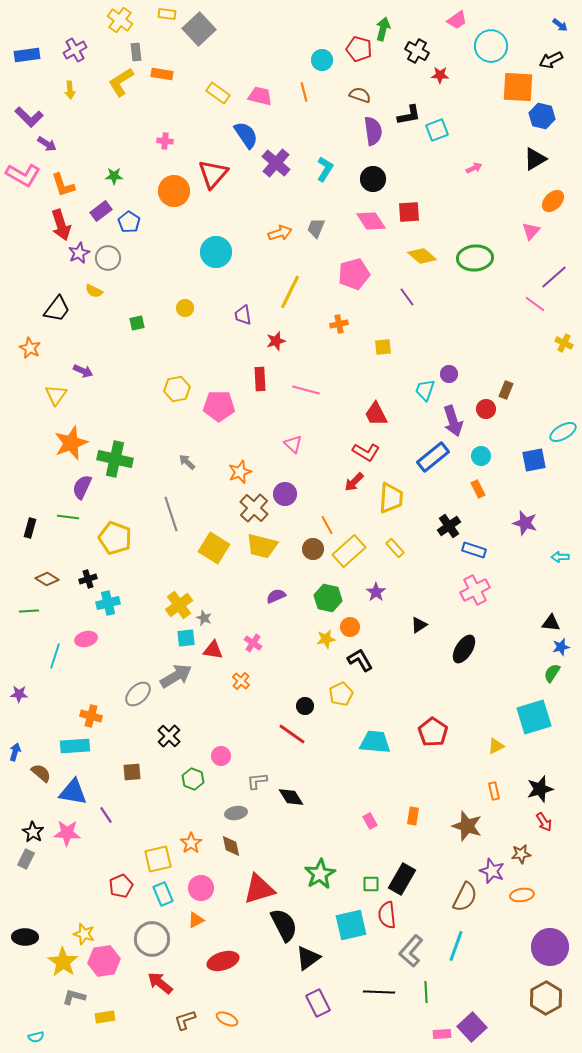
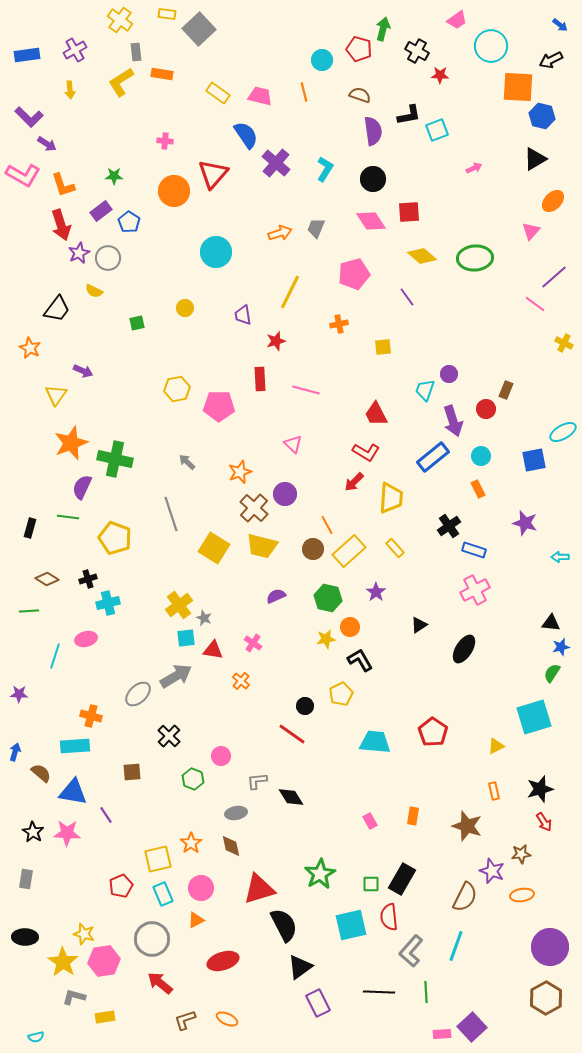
gray rectangle at (26, 859): moved 20 px down; rotated 18 degrees counterclockwise
red semicircle at (387, 915): moved 2 px right, 2 px down
black triangle at (308, 958): moved 8 px left, 9 px down
